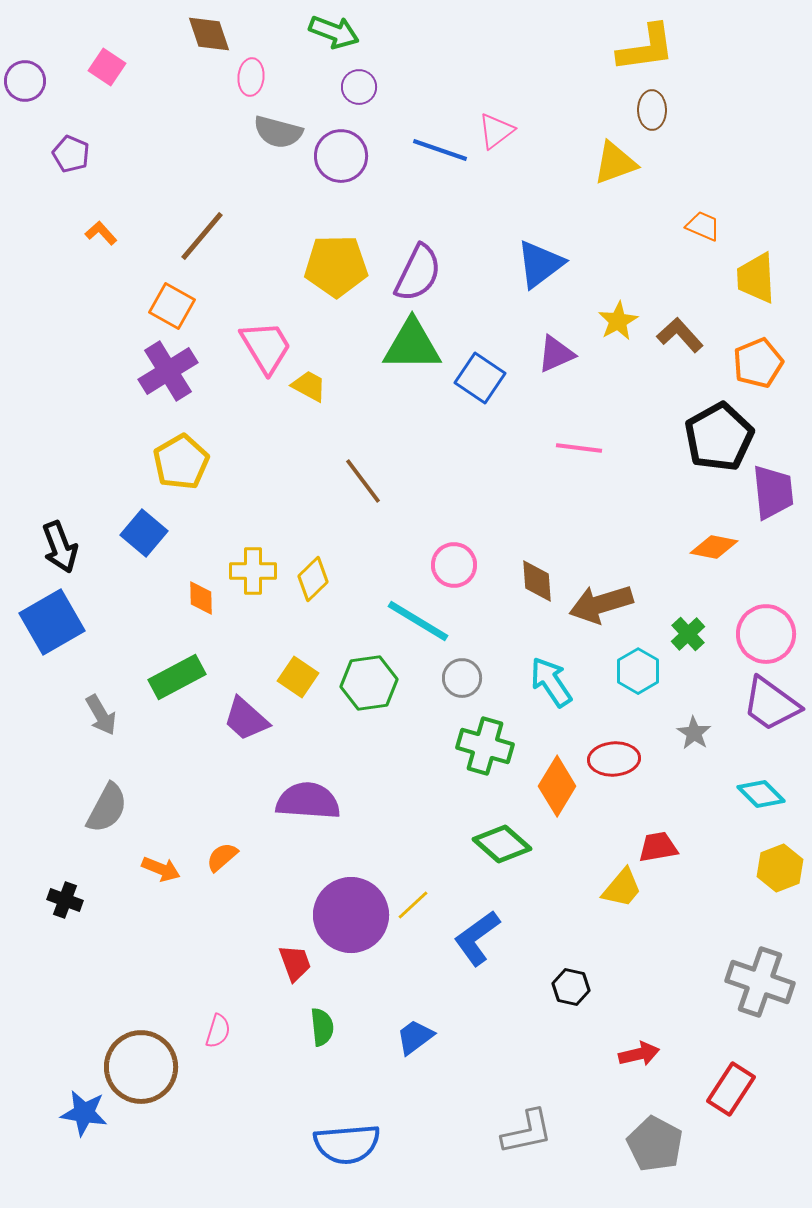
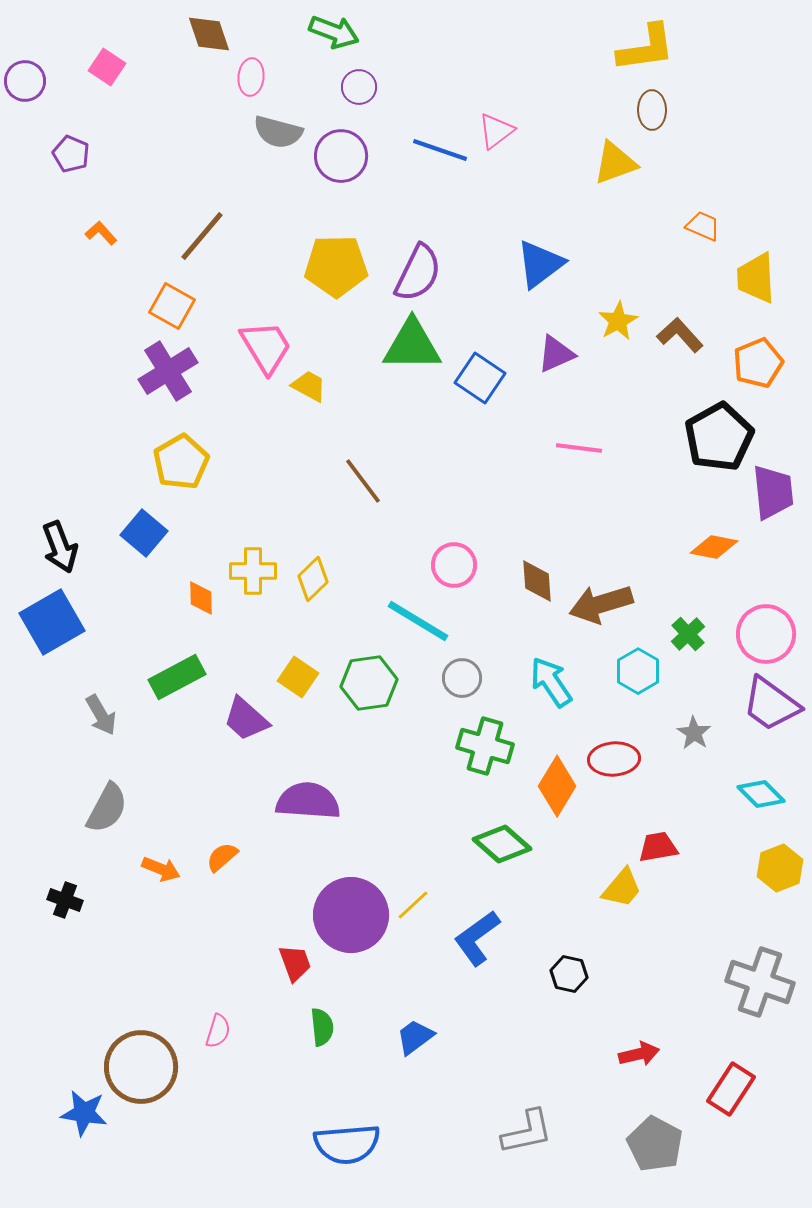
black hexagon at (571, 987): moved 2 px left, 13 px up
